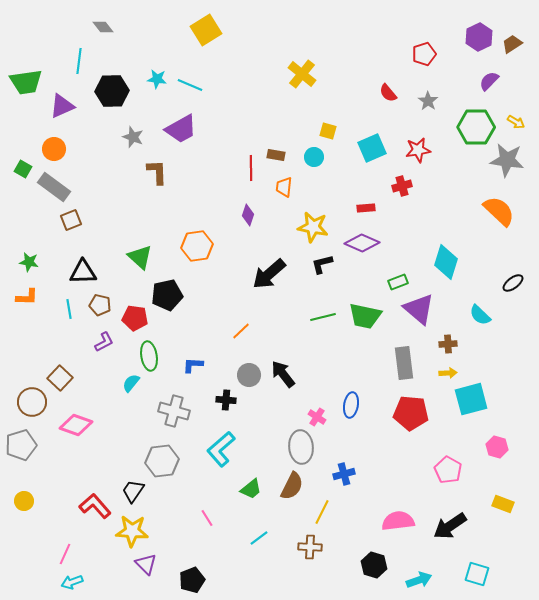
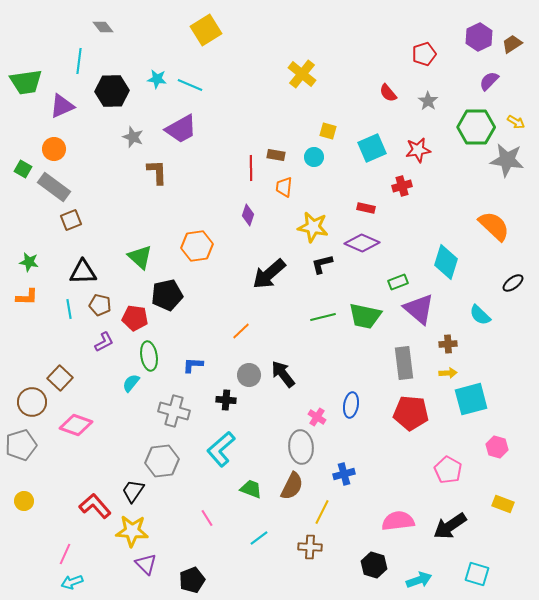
red rectangle at (366, 208): rotated 18 degrees clockwise
orange semicircle at (499, 211): moved 5 px left, 15 px down
green trapezoid at (251, 489): rotated 120 degrees counterclockwise
